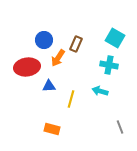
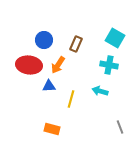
orange arrow: moved 7 px down
red ellipse: moved 2 px right, 2 px up; rotated 15 degrees clockwise
